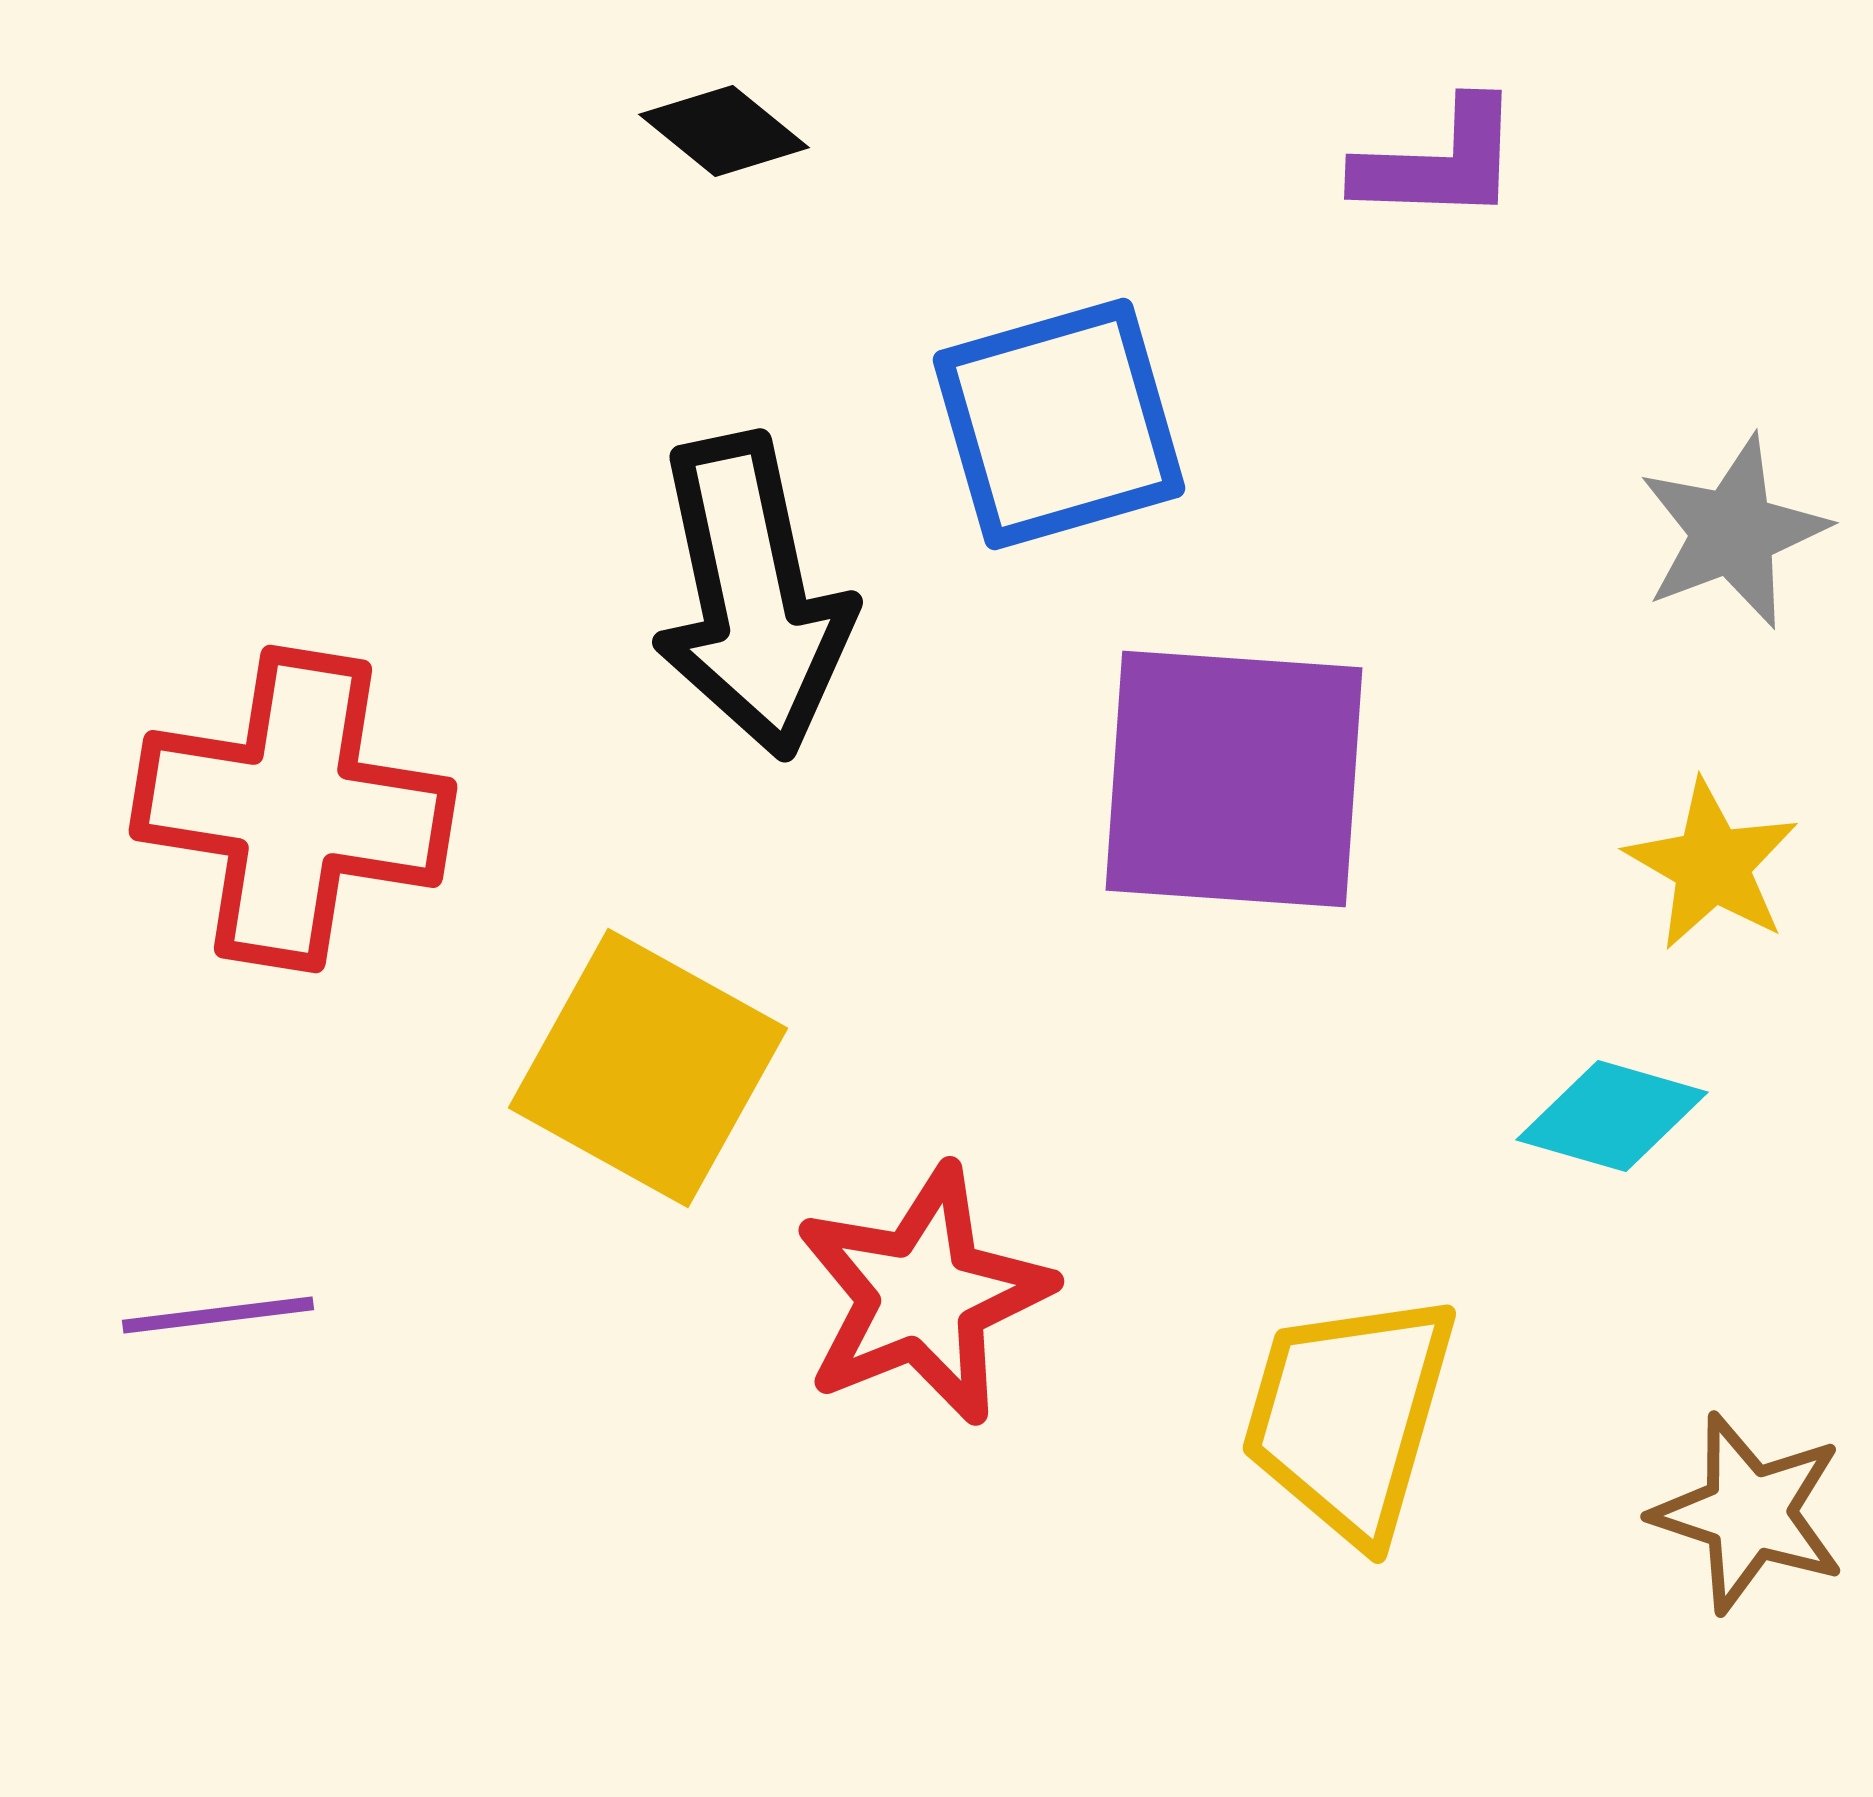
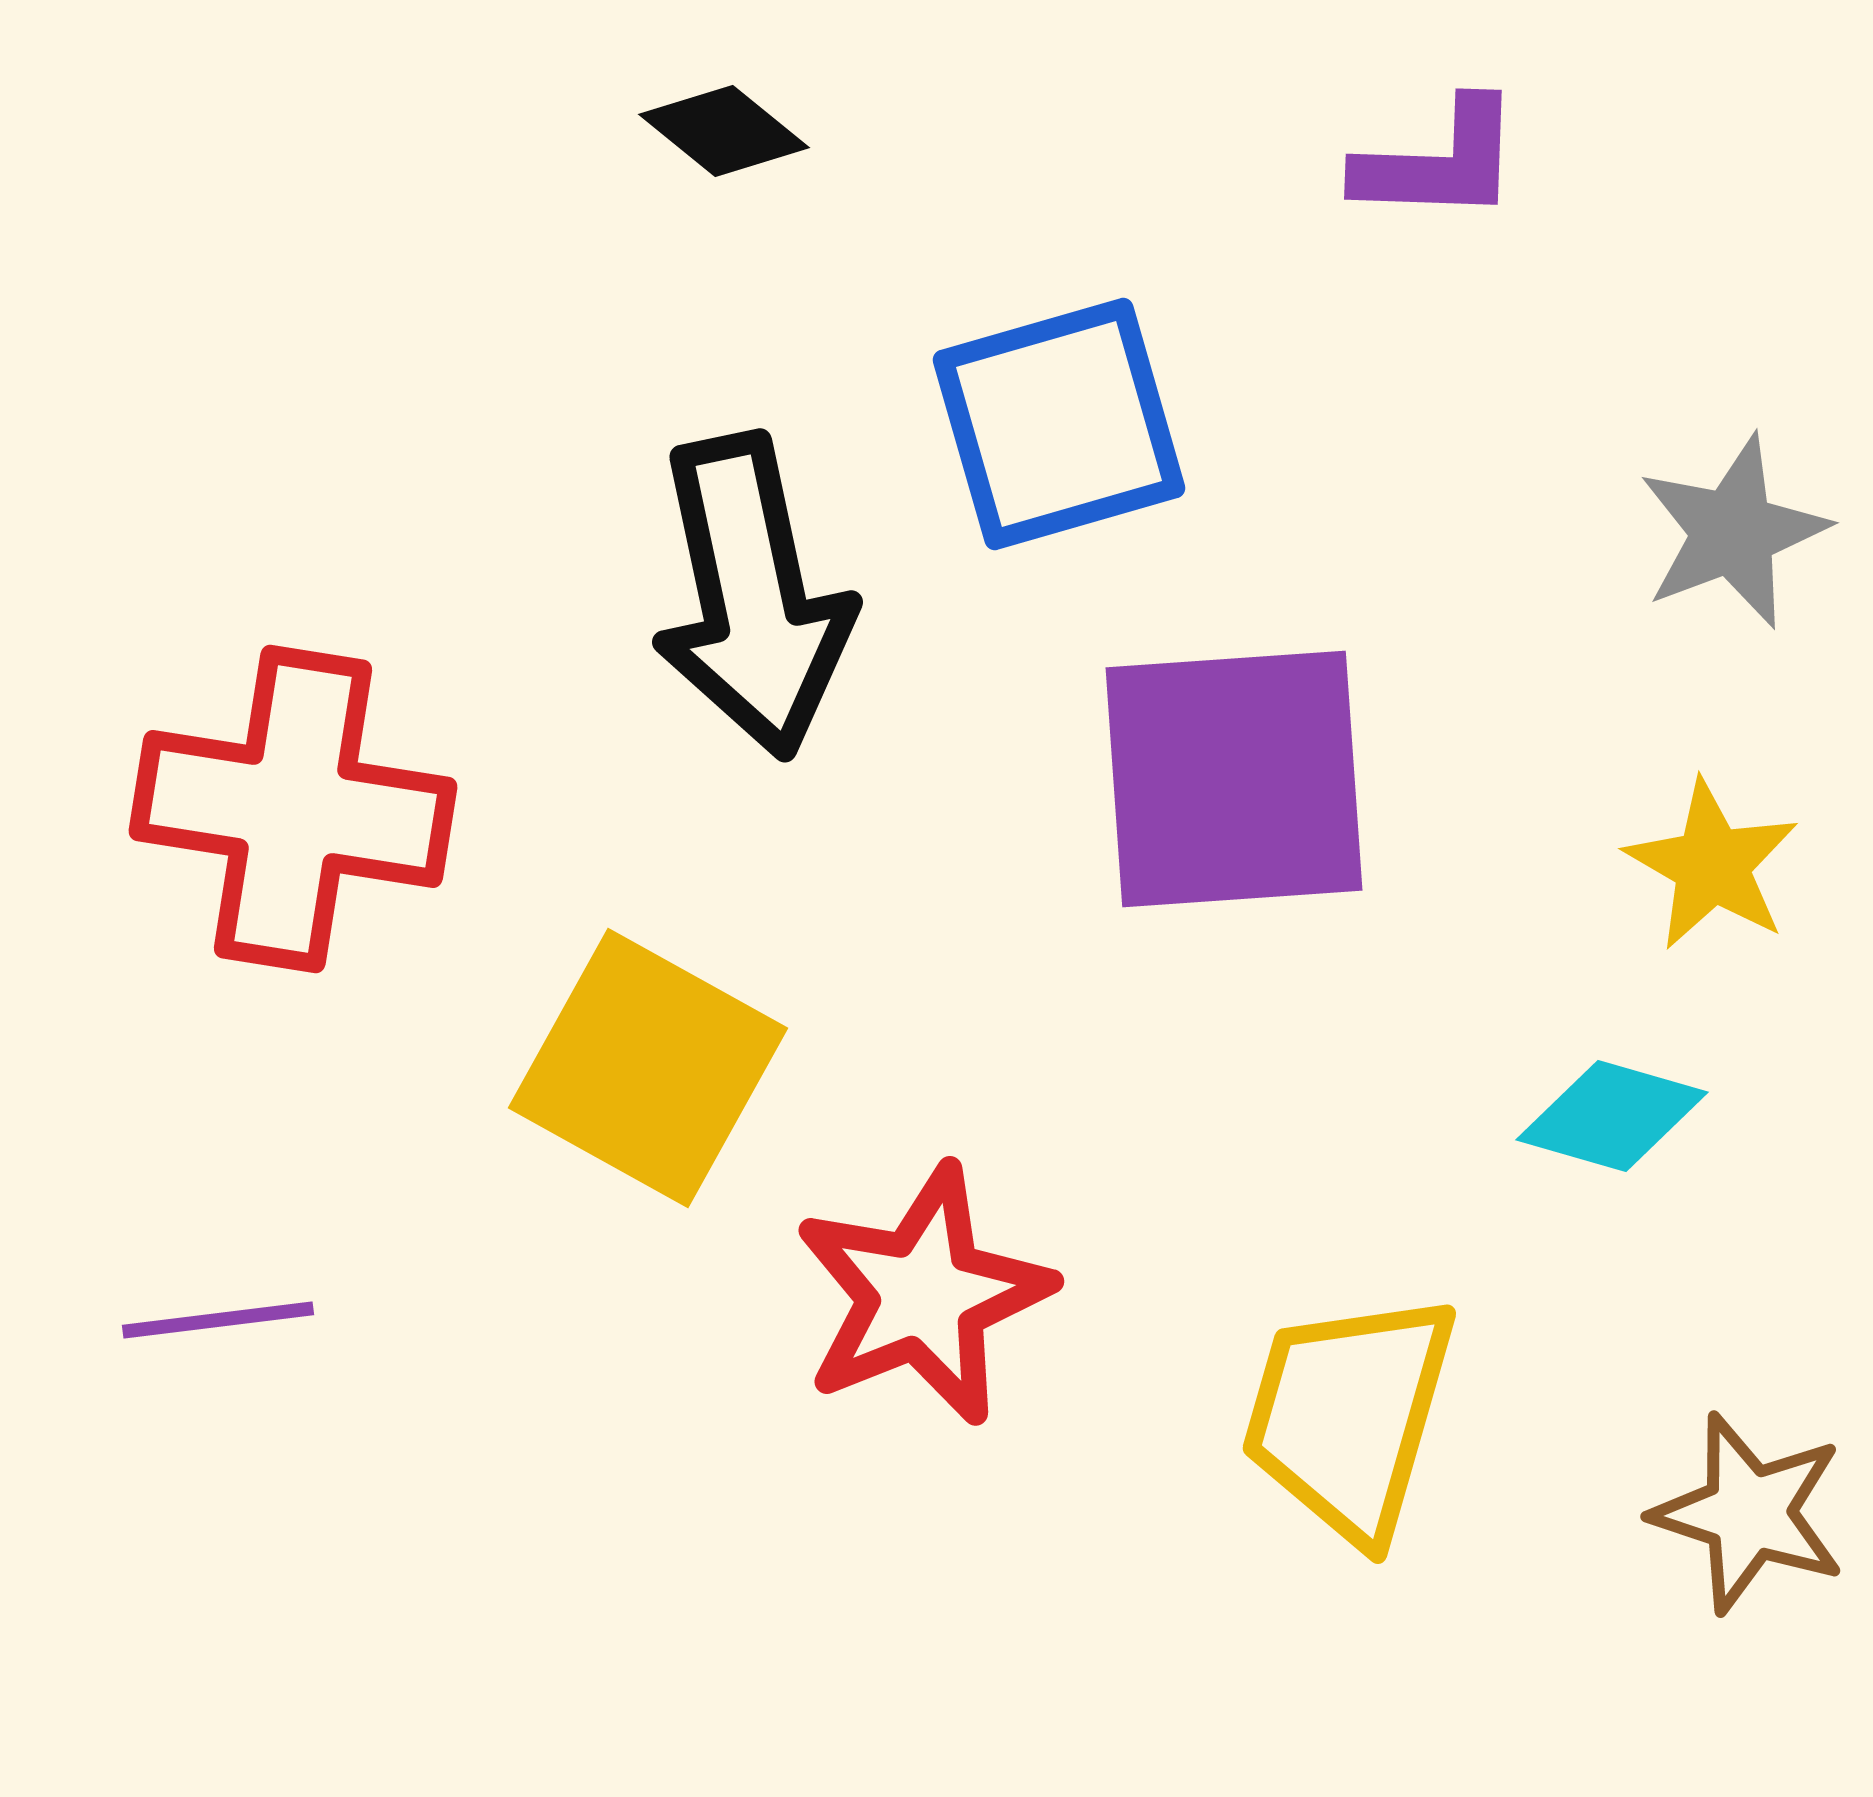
purple square: rotated 8 degrees counterclockwise
purple line: moved 5 px down
